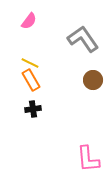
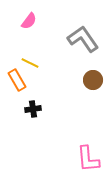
orange rectangle: moved 14 px left
